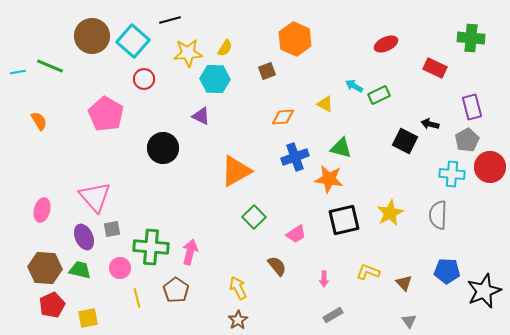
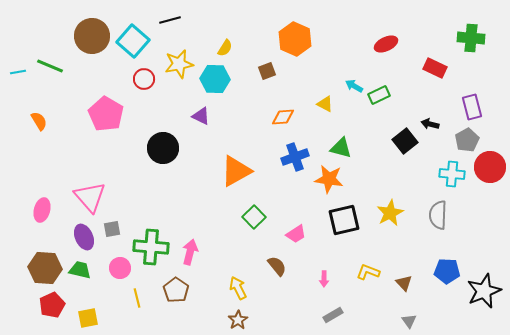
yellow star at (188, 53): moved 9 px left, 11 px down; rotated 8 degrees counterclockwise
black square at (405, 141): rotated 25 degrees clockwise
pink triangle at (95, 197): moved 5 px left
